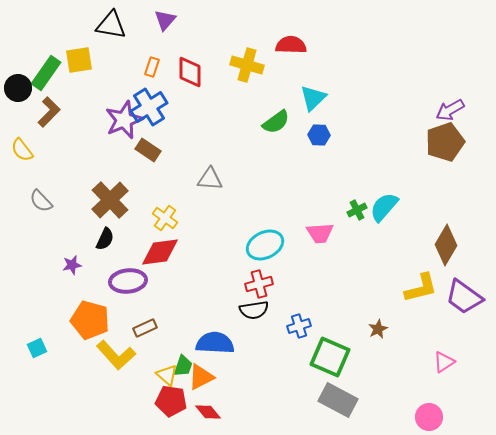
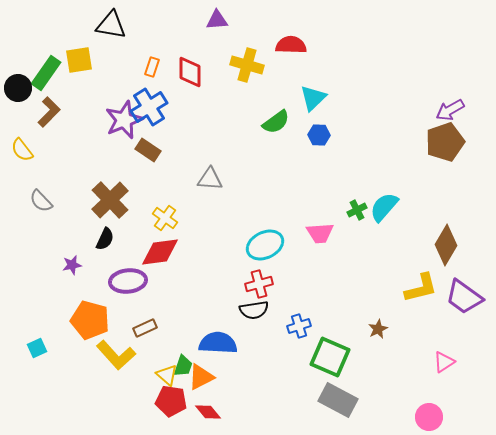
purple triangle at (165, 20): moved 52 px right; rotated 45 degrees clockwise
blue semicircle at (215, 343): moved 3 px right
